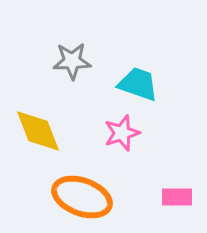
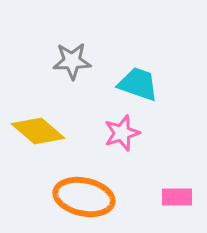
yellow diamond: rotated 28 degrees counterclockwise
orange ellipse: moved 2 px right; rotated 8 degrees counterclockwise
